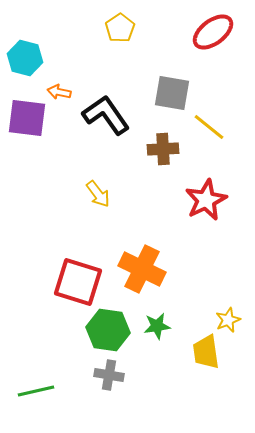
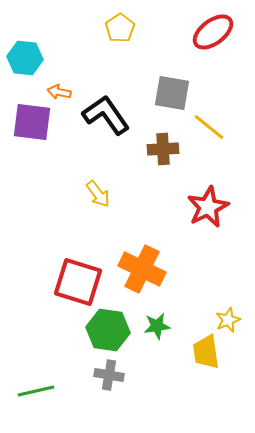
cyan hexagon: rotated 8 degrees counterclockwise
purple square: moved 5 px right, 4 px down
red star: moved 2 px right, 7 px down
